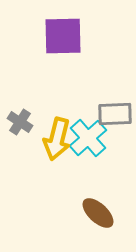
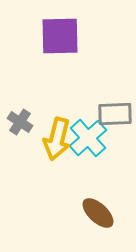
purple square: moved 3 px left
